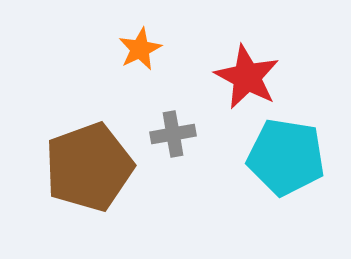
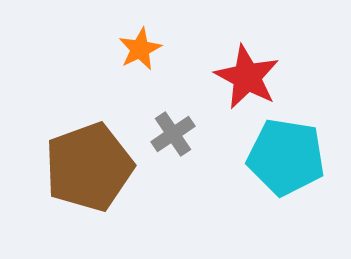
gray cross: rotated 24 degrees counterclockwise
